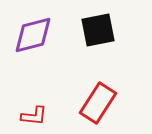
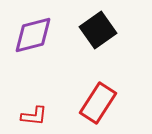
black square: rotated 24 degrees counterclockwise
